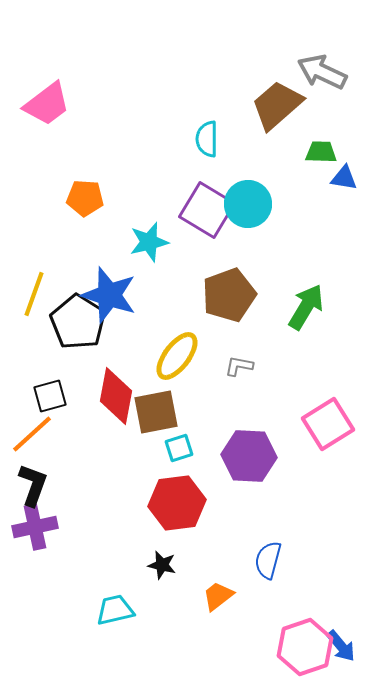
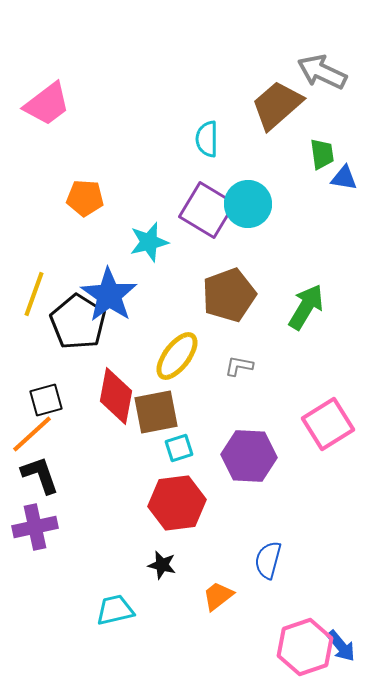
green trapezoid: moved 1 px right, 2 px down; rotated 80 degrees clockwise
blue star: rotated 16 degrees clockwise
black square: moved 4 px left, 4 px down
black L-shape: moved 7 px right, 10 px up; rotated 39 degrees counterclockwise
